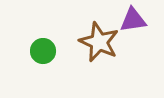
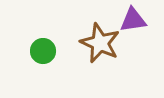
brown star: moved 1 px right, 1 px down
